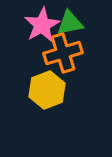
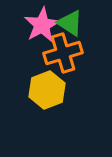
green triangle: rotated 44 degrees clockwise
